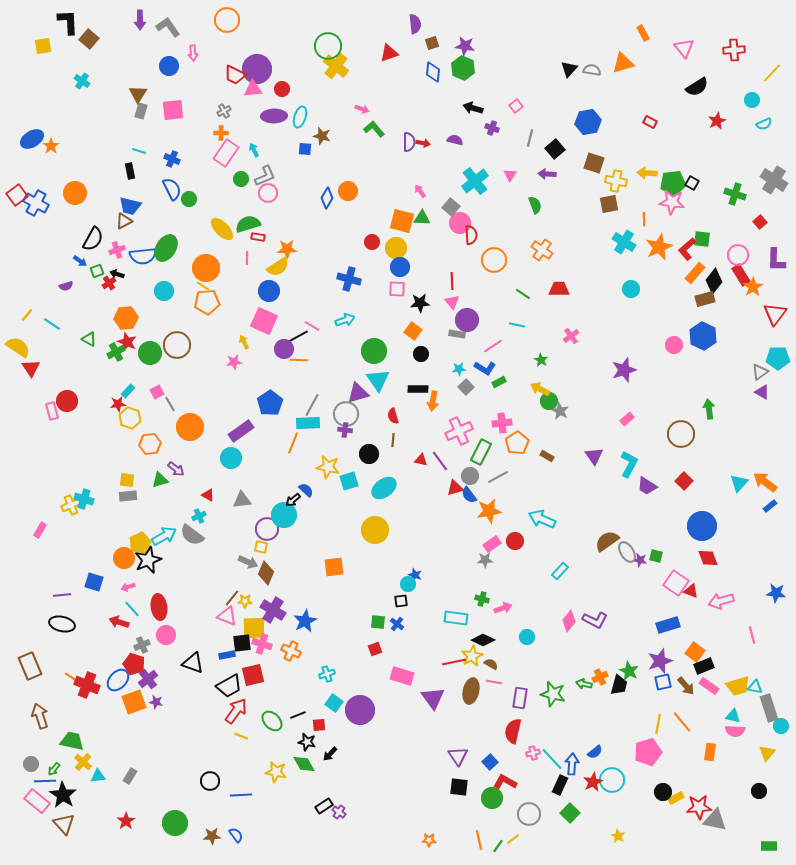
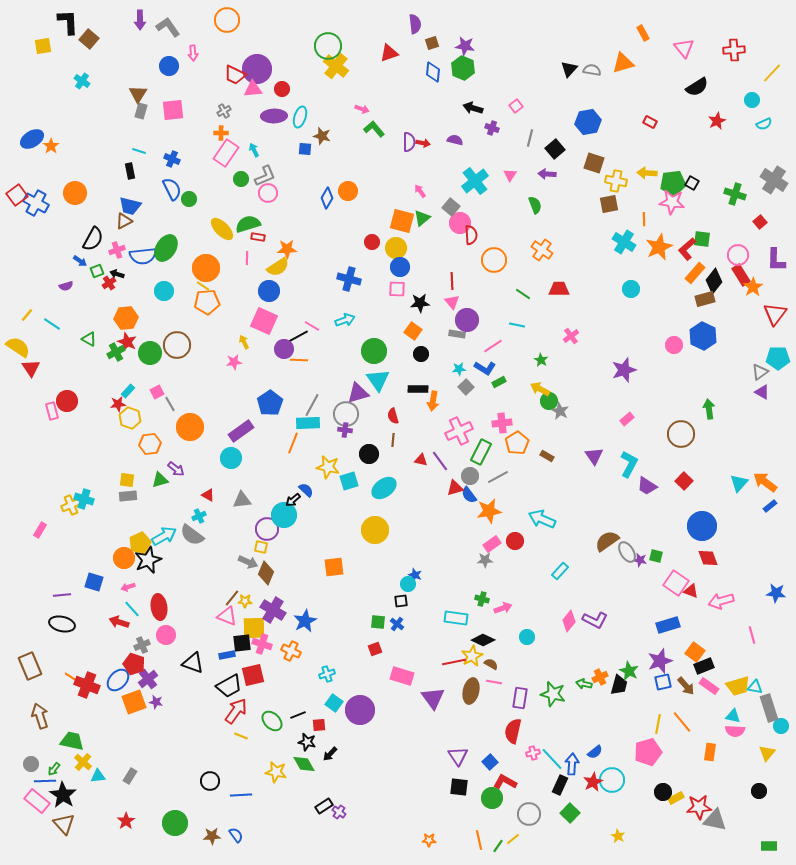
green triangle at (422, 218): rotated 42 degrees counterclockwise
